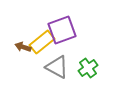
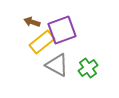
brown arrow: moved 9 px right, 25 px up
gray triangle: moved 2 px up
